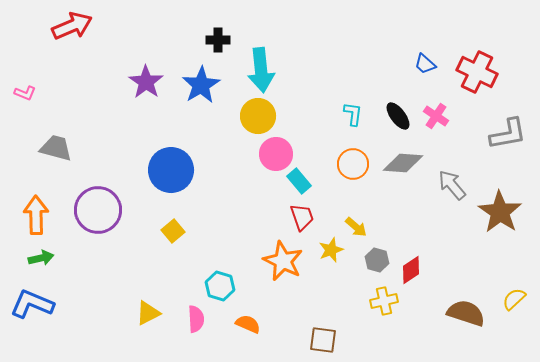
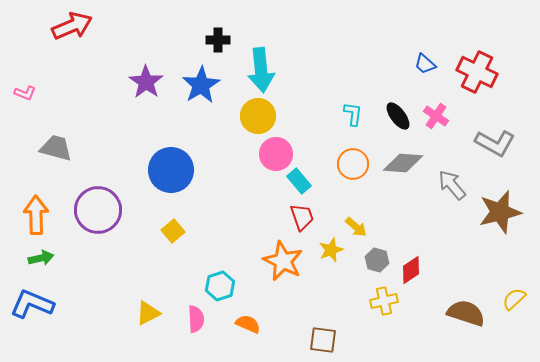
gray L-shape: moved 13 px left, 9 px down; rotated 39 degrees clockwise
brown star: rotated 24 degrees clockwise
cyan hexagon: rotated 24 degrees clockwise
